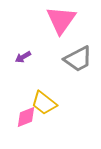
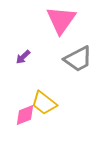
purple arrow: rotated 14 degrees counterclockwise
pink diamond: moved 1 px left, 2 px up
